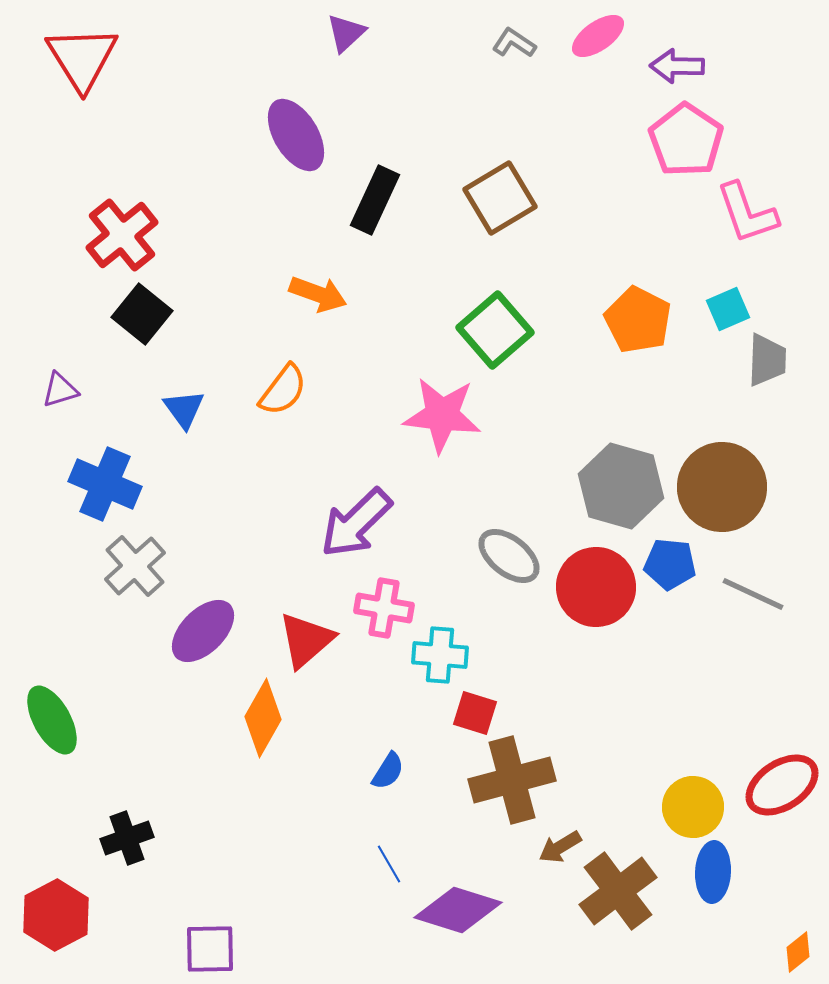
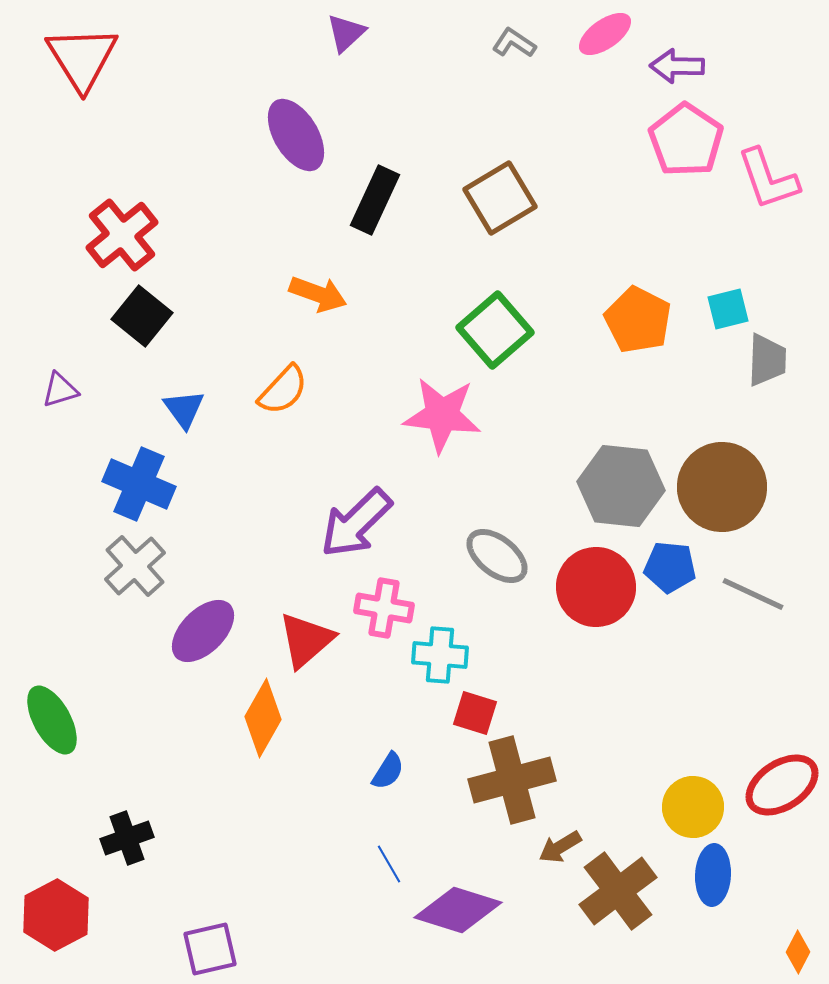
pink ellipse at (598, 36): moved 7 px right, 2 px up
pink L-shape at (747, 213): moved 21 px right, 34 px up
cyan square at (728, 309): rotated 9 degrees clockwise
black square at (142, 314): moved 2 px down
orange semicircle at (283, 390): rotated 6 degrees clockwise
blue cross at (105, 484): moved 34 px right
gray hexagon at (621, 486): rotated 10 degrees counterclockwise
gray ellipse at (509, 556): moved 12 px left
blue pentagon at (670, 564): moved 3 px down
blue ellipse at (713, 872): moved 3 px down
purple square at (210, 949): rotated 12 degrees counterclockwise
orange diamond at (798, 952): rotated 24 degrees counterclockwise
